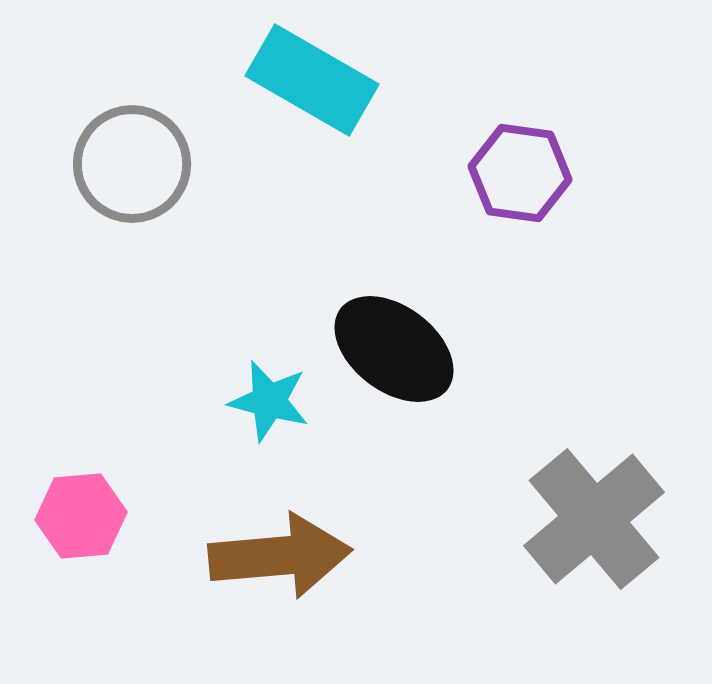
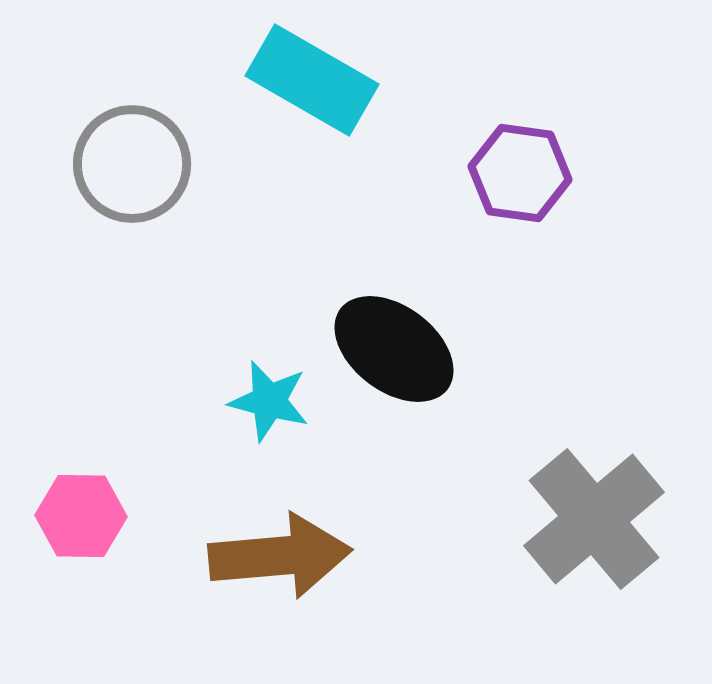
pink hexagon: rotated 6 degrees clockwise
